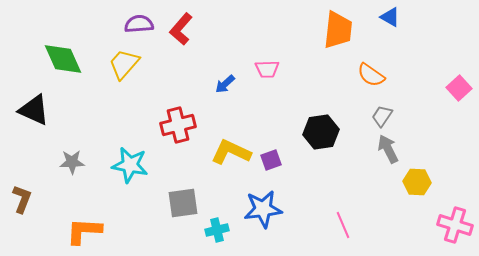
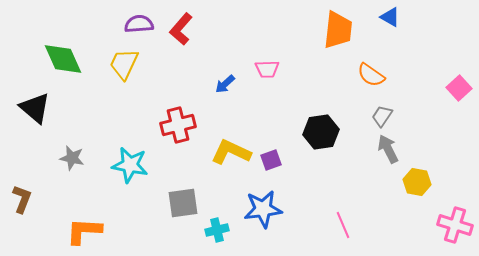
yellow trapezoid: rotated 16 degrees counterclockwise
black triangle: moved 1 px right, 2 px up; rotated 16 degrees clockwise
gray star: moved 4 px up; rotated 15 degrees clockwise
yellow hexagon: rotated 8 degrees clockwise
